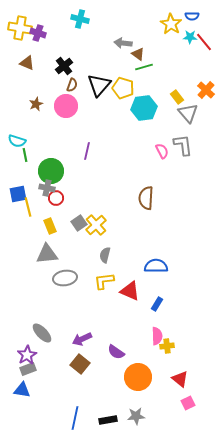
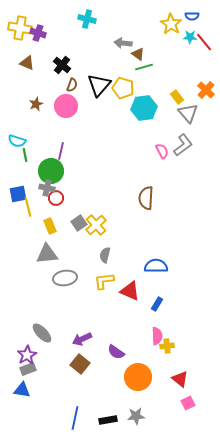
cyan cross at (80, 19): moved 7 px right
black cross at (64, 66): moved 2 px left, 1 px up; rotated 12 degrees counterclockwise
gray L-shape at (183, 145): rotated 60 degrees clockwise
purple line at (87, 151): moved 26 px left
